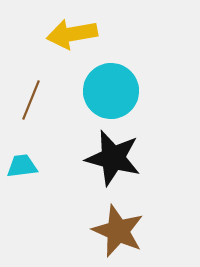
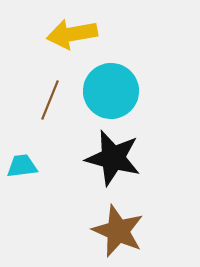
brown line: moved 19 px right
